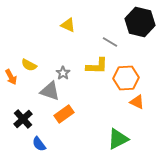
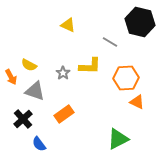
yellow L-shape: moved 7 px left
gray triangle: moved 15 px left
